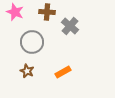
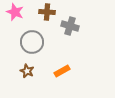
gray cross: rotated 24 degrees counterclockwise
orange rectangle: moved 1 px left, 1 px up
